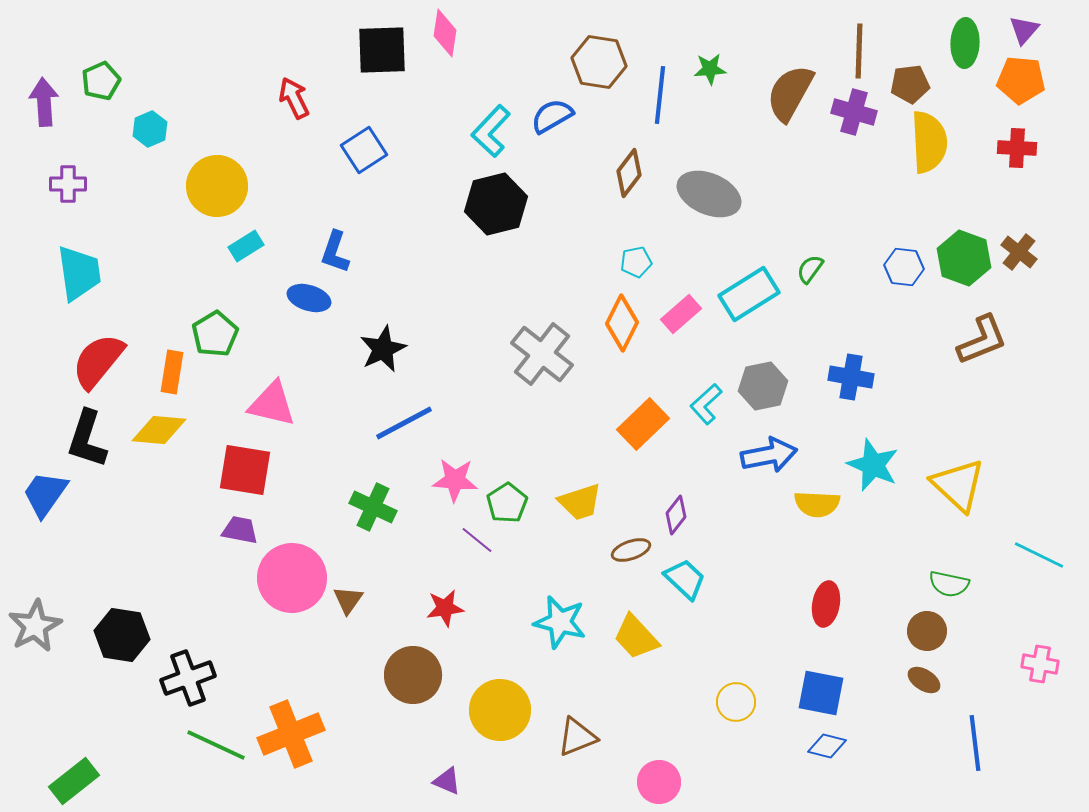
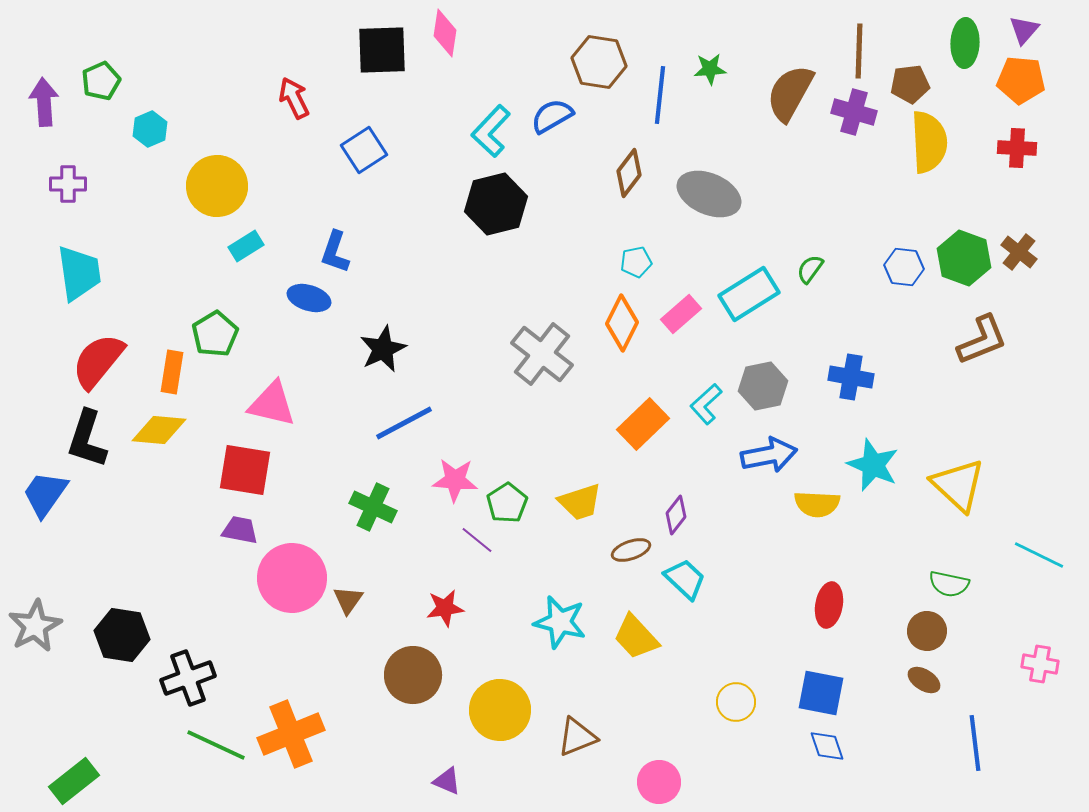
red ellipse at (826, 604): moved 3 px right, 1 px down
blue diamond at (827, 746): rotated 57 degrees clockwise
